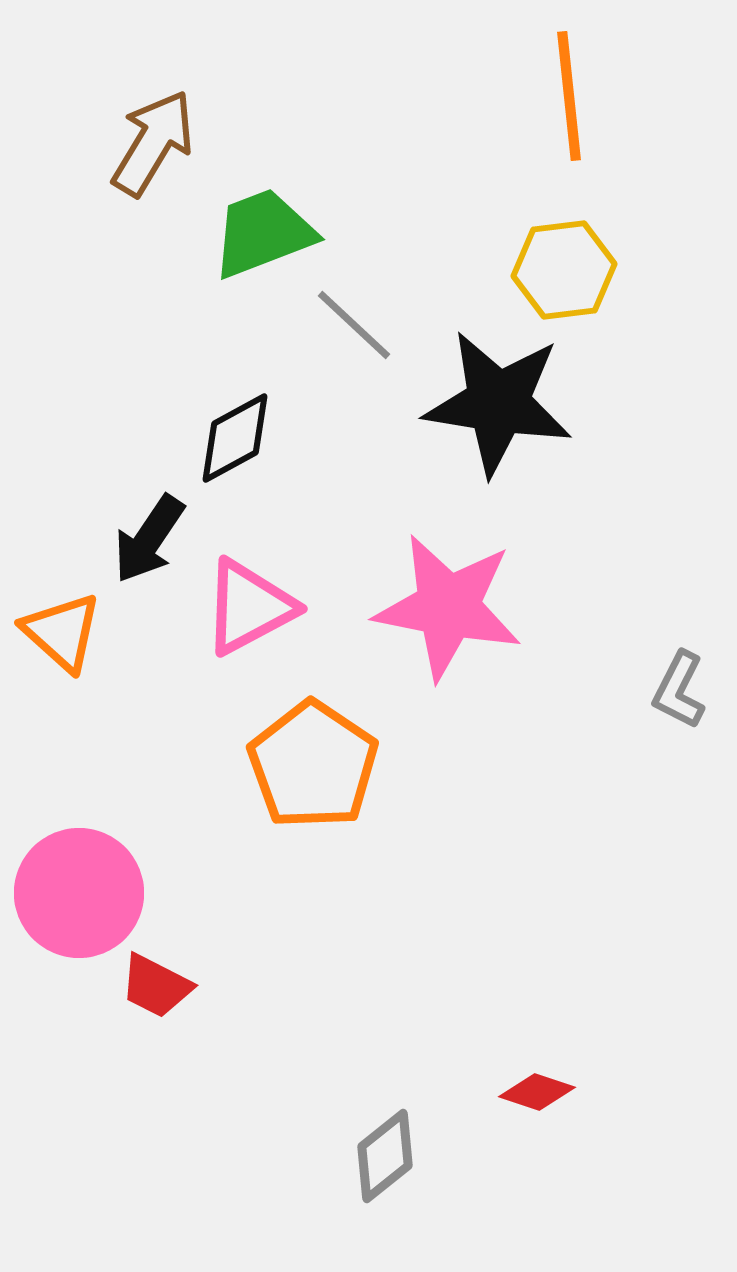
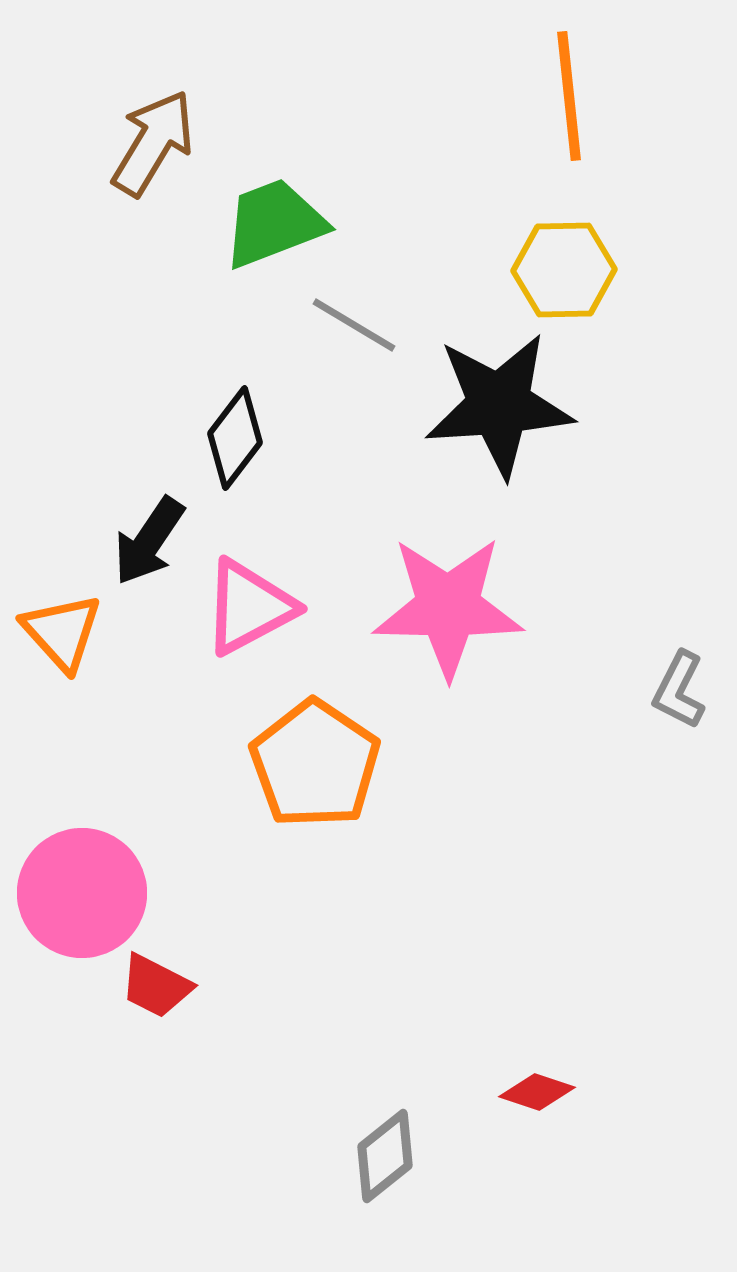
green trapezoid: moved 11 px right, 10 px up
yellow hexagon: rotated 6 degrees clockwise
gray line: rotated 12 degrees counterclockwise
black star: moved 1 px right, 2 px down; rotated 13 degrees counterclockwise
black diamond: rotated 24 degrees counterclockwise
black arrow: moved 2 px down
pink star: rotated 10 degrees counterclockwise
orange triangle: rotated 6 degrees clockwise
orange pentagon: moved 2 px right, 1 px up
pink circle: moved 3 px right
